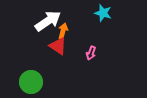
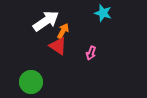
white arrow: moved 2 px left
orange arrow: rotated 14 degrees clockwise
